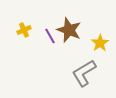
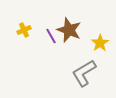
purple line: moved 1 px right
